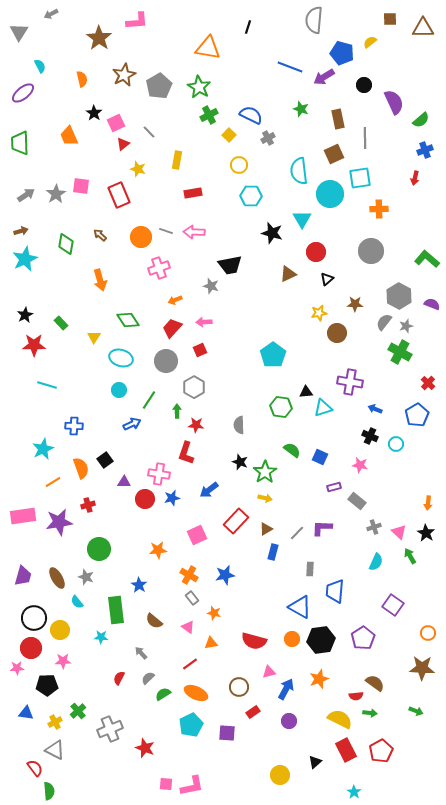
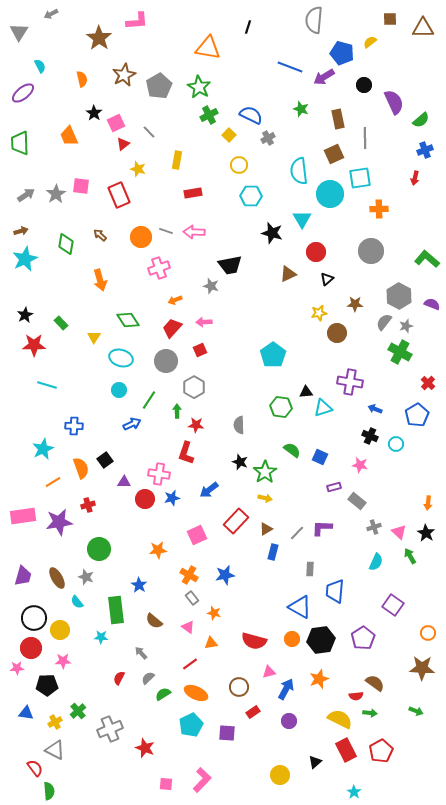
pink L-shape at (192, 786): moved 10 px right, 6 px up; rotated 35 degrees counterclockwise
